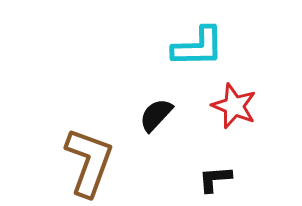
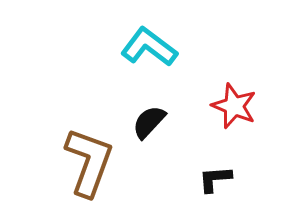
cyan L-shape: moved 49 px left; rotated 142 degrees counterclockwise
black semicircle: moved 7 px left, 7 px down
